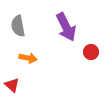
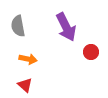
orange arrow: moved 1 px down
red triangle: moved 13 px right
